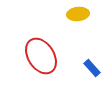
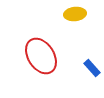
yellow ellipse: moved 3 px left
